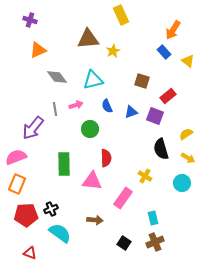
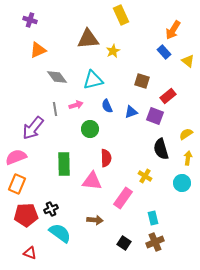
yellow arrow: rotated 112 degrees counterclockwise
